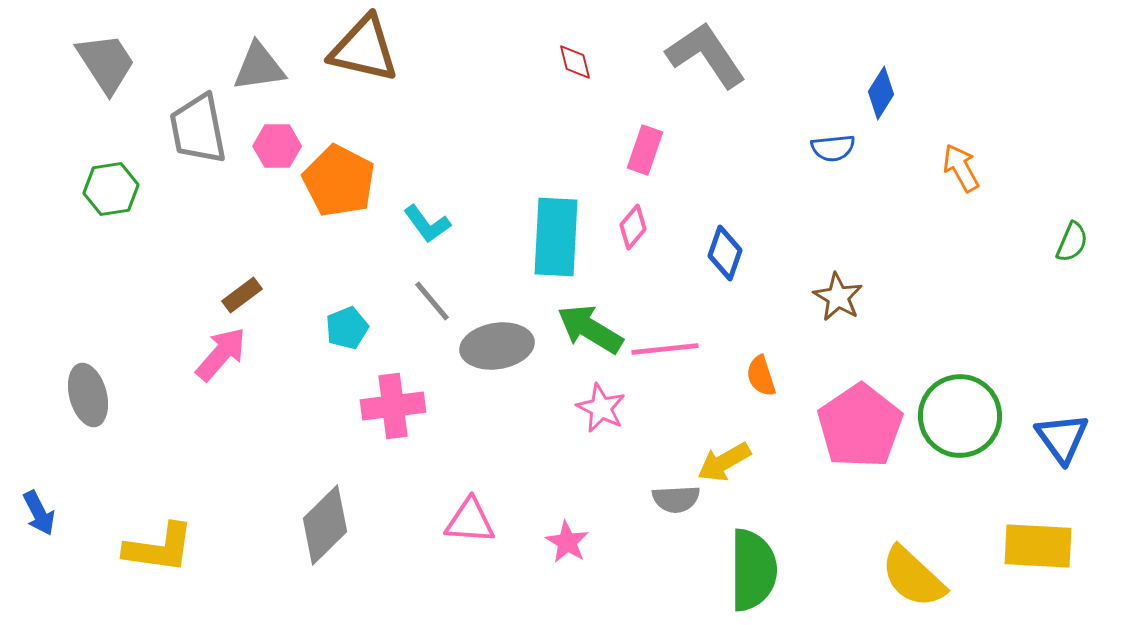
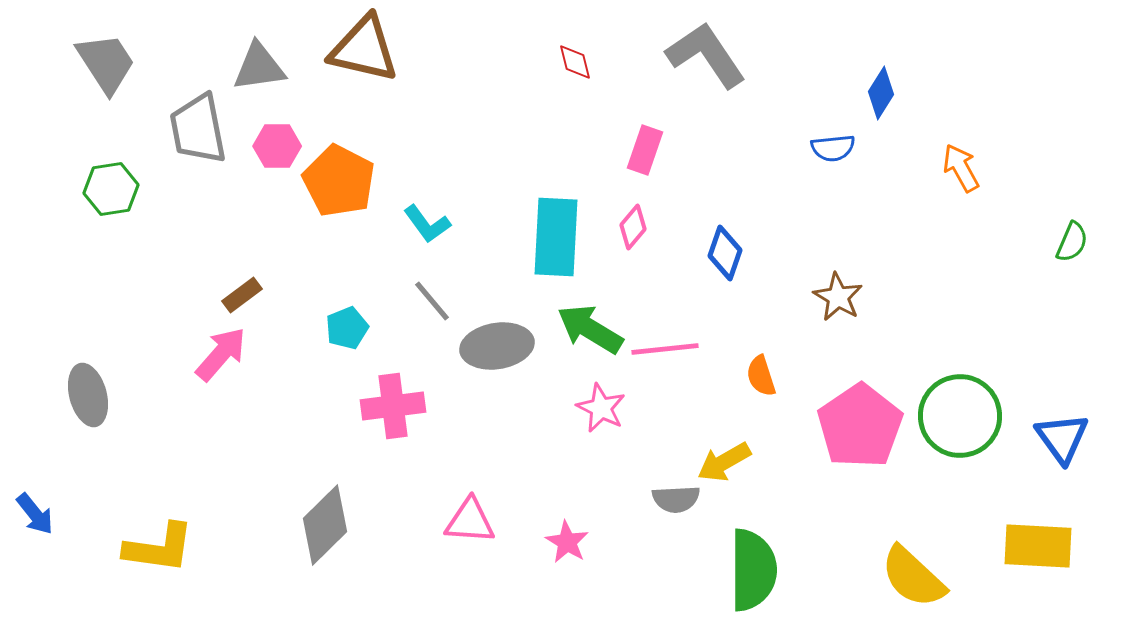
blue arrow at (39, 513): moved 4 px left, 1 px down; rotated 12 degrees counterclockwise
